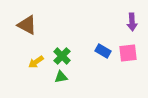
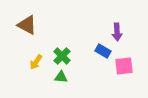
purple arrow: moved 15 px left, 10 px down
pink square: moved 4 px left, 13 px down
yellow arrow: rotated 21 degrees counterclockwise
green triangle: rotated 16 degrees clockwise
